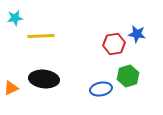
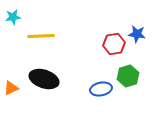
cyan star: moved 2 px left, 1 px up
black ellipse: rotated 12 degrees clockwise
